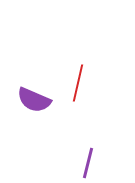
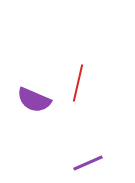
purple line: rotated 52 degrees clockwise
